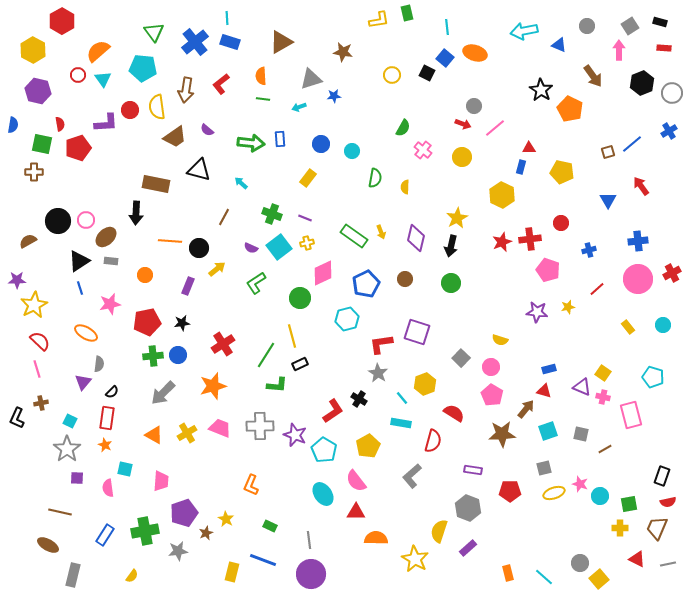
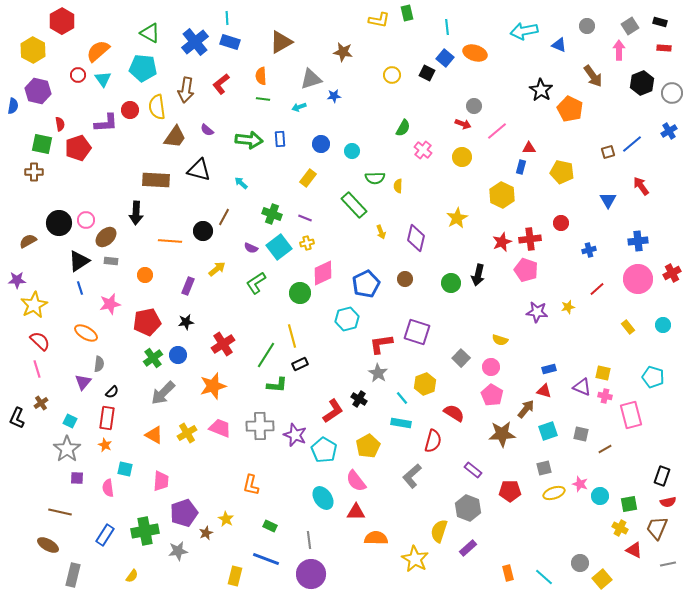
yellow L-shape at (379, 20): rotated 20 degrees clockwise
green triangle at (154, 32): moved 4 px left, 1 px down; rotated 25 degrees counterclockwise
blue semicircle at (13, 125): moved 19 px up
pink line at (495, 128): moved 2 px right, 3 px down
brown trapezoid at (175, 137): rotated 20 degrees counterclockwise
green arrow at (251, 143): moved 2 px left, 3 px up
green semicircle at (375, 178): rotated 78 degrees clockwise
brown rectangle at (156, 184): moved 4 px up; rotated 8 degrees counterclockwise
yellow semicircle at (405, 187): moved 7 px left, 1 px up
black circle at (58, 221): moved 1 px right, 2 px down
green rectangle at (354, 236): moved 31 px up; rotated 12 degrees clockwise
black arrow at (451, 246): moved 27 px right, 29 px down
black circle at (199, 248): moved 4 px right, 17 px up
pink pentagon at (548, 270): moved 22 px left
green circle at (300, 298): moved 5 px up
black star at (182, 323): moved 4 px right, 1 px up
green cross at (153, 356): moved 2 px down; rotated 30 degrees counterclockwise
yellow square at (603, 373): rotated 21 degrees counterclockwise
pink cross at (603, 397): moved 2 px right, 1 px up
brown cross at (41, 403): rotated 24 degrees counterclockwise
purple rectangle at (473, 470): rotated 30 degrees clockwise
orange L-shape at (251, 485): rotated 10 degrees counterclockwise
cyan ellipse at (323, 494): moved 4 px down
yellow cross at (620, 528): rotated 28 degrees clockwise
red triangle at (637, 559): moved 3 px left, 9 px up
blue line at (263, 560): moved 3 px right, 1 px up
yellow rectangle at (232, 572): moved 3 px right, 4 px down
yellow square at (599, 579): moved 3 px right
